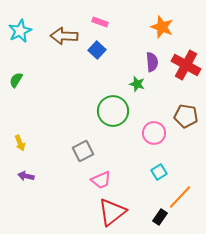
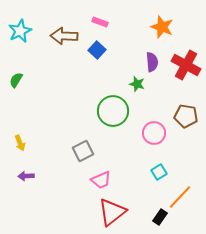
purple arrow: rotated 14 degrees counterclockwise
